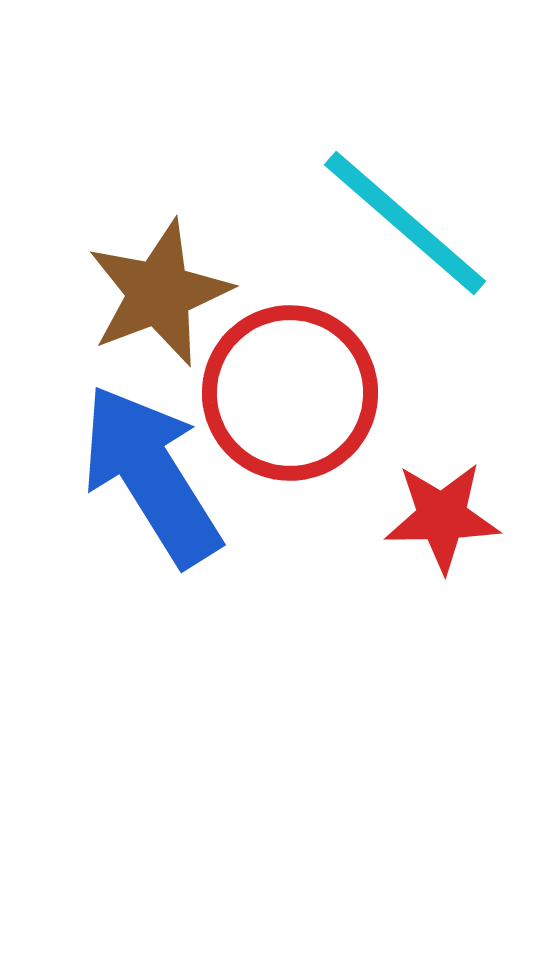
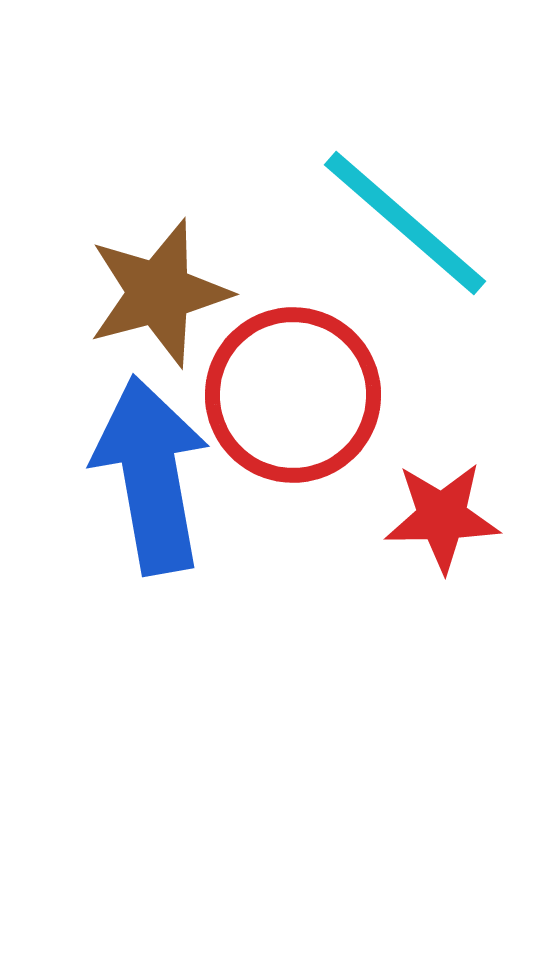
brown star: rotated 6 degrees clockwise
red circle: moved 3 px right, 2 px down
blue arrow: rotated 22 degrees clockwise
